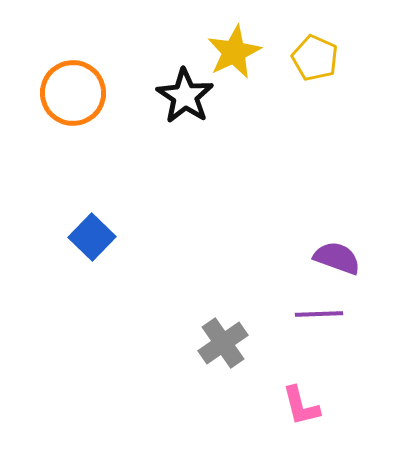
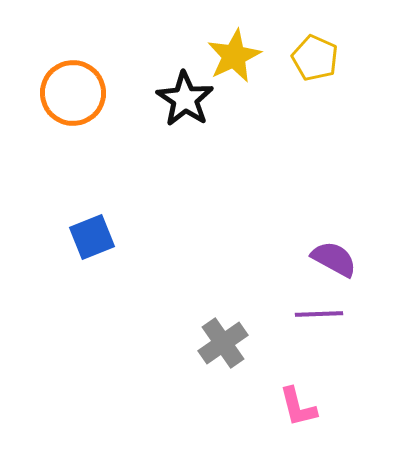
yellow star: moved 4 px down
black star: moved 3 px down
blue square: rotated 24 degrees clockwise
purple semicircle: moved 3 px left, 1 px down; rotated 9 degrees clockwise
pink L-shape: moved 3 px left, 1 px down
